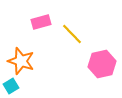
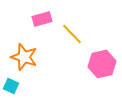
pink rectangle: moved 1 px right, 3 px up
orange star: moved 3 px right, 4 px up
cyan square: rotated 35 degrees counterclockwise
